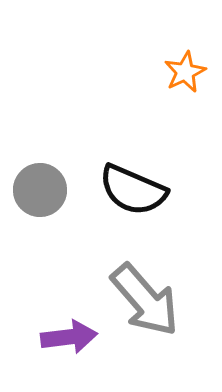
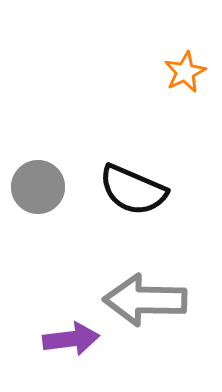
gray circle: moved 2 px left, 3 px up
gray arrow: rotated 132 degrees clockwise
purple arrow: moved 2 px right, 2 px down
